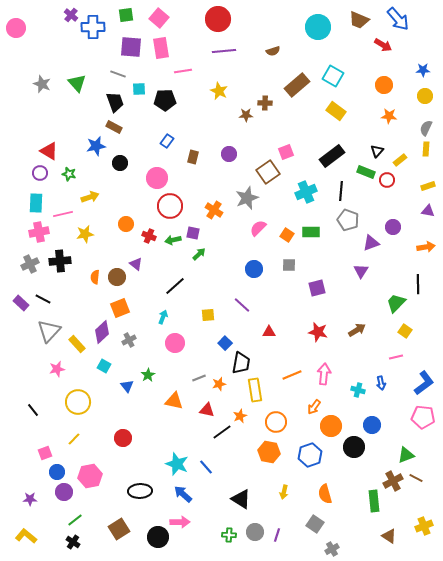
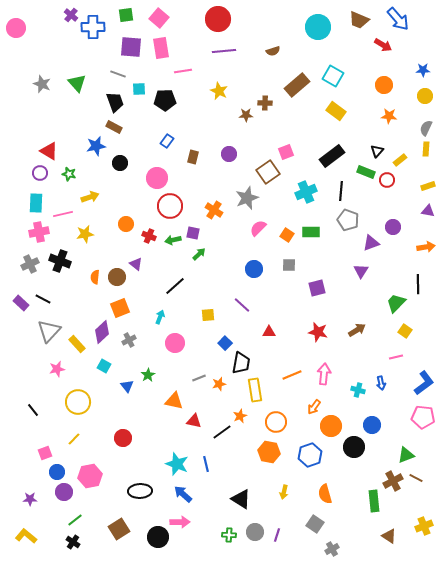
black cross at (60, 261): rotated 25 degrees clockwise
cyan arrow at (163, 317): moved 3 px left
red triangle at (207, 410): moved 13 px left, 11 px down
blue line at (206, 467): moved 3 px up; rotated 28 degrees clockwise
